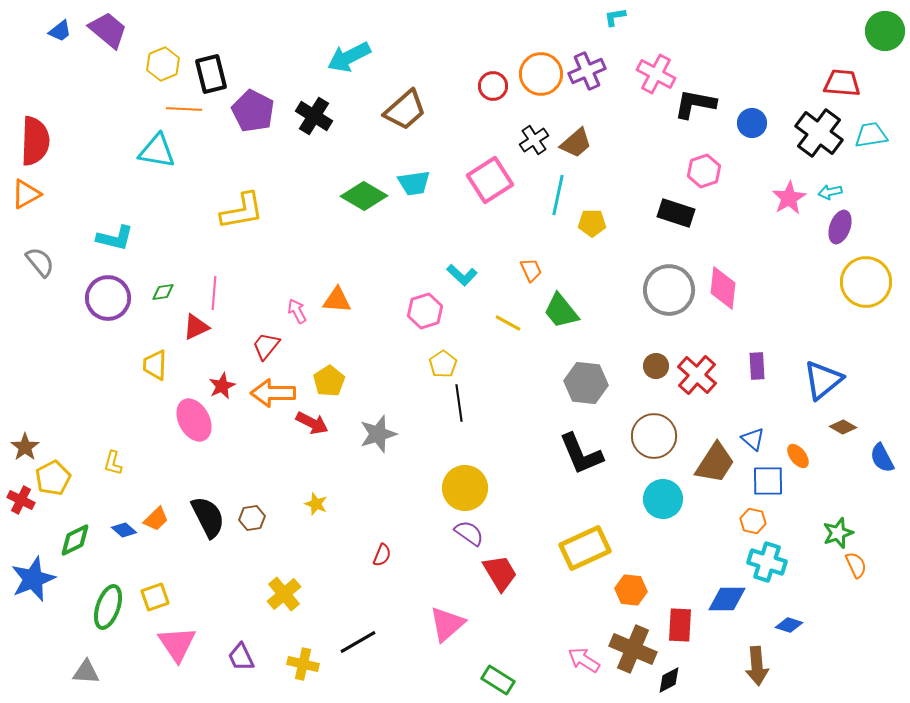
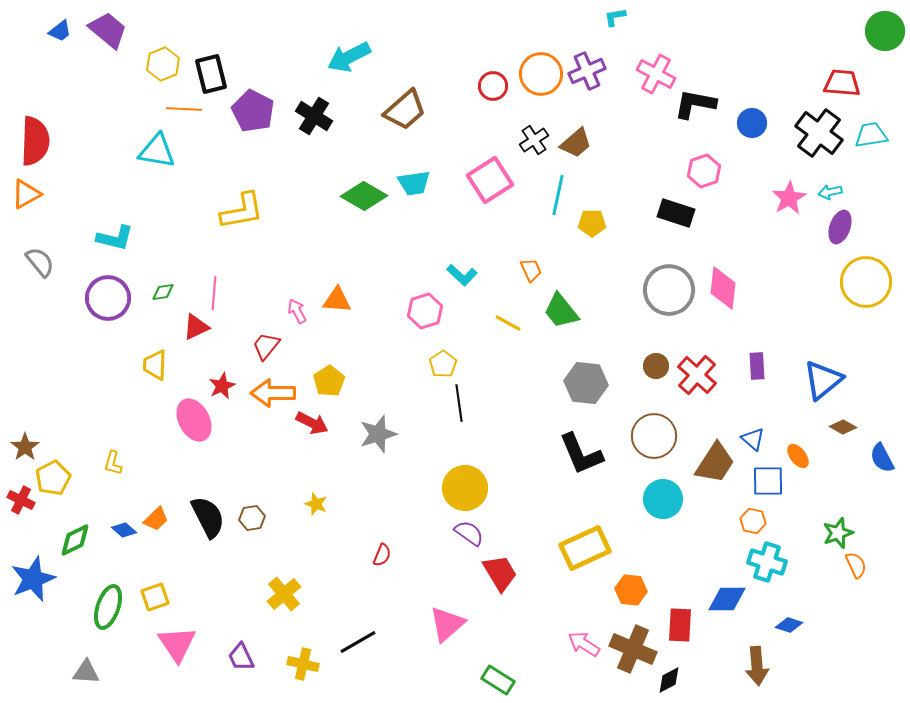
pink arrow at (584, 660): moved 16 px up
